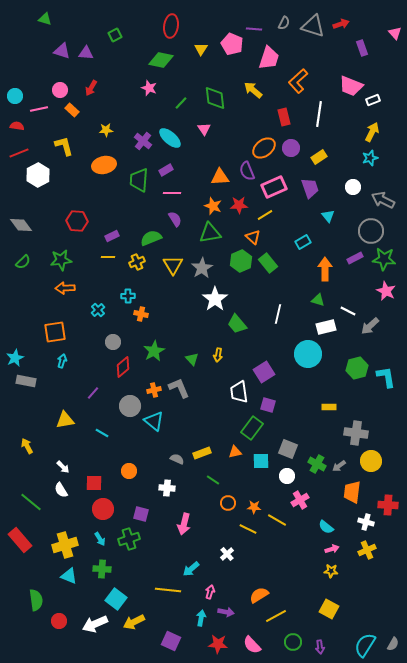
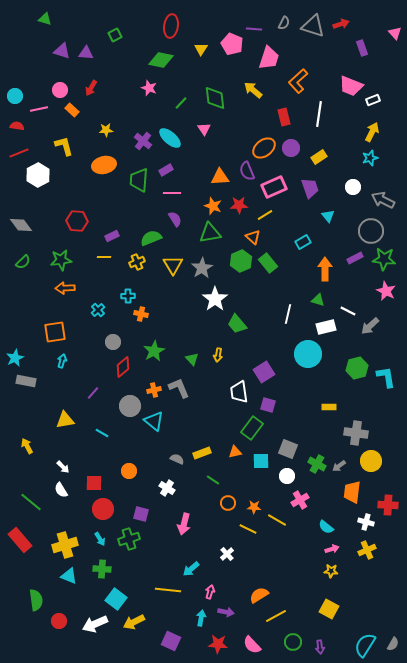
yellow line at (108, 257): moved 4 px left
white line at (278, 314): moved 10 px right
white cross at (167, 488): rotated 28 degrees clockwise
